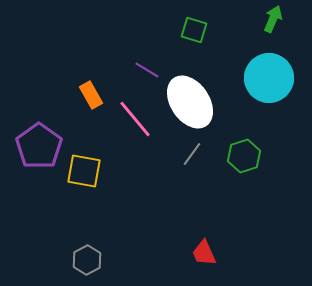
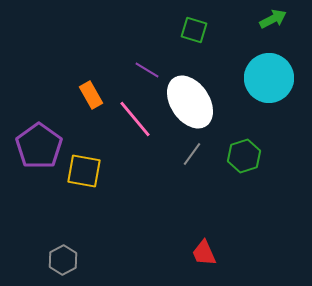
green arrow: rotated 40 degrees clockwise
gray hexagon: moved 24 px left
